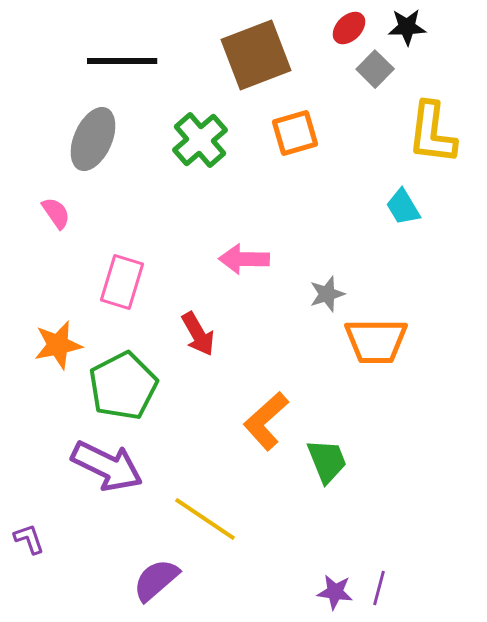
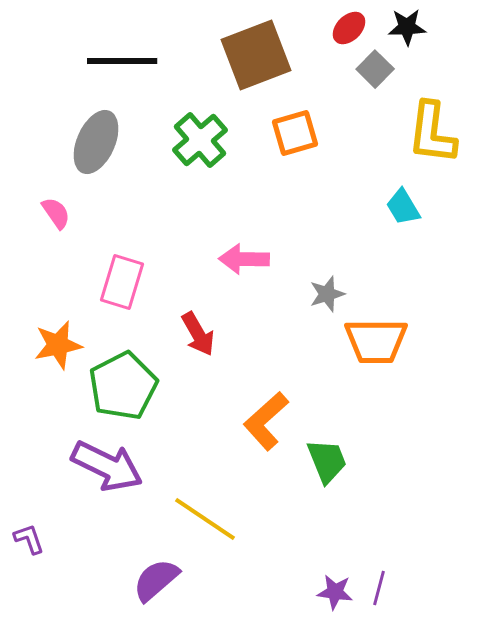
gray ellipse: moved 3 px right, 3 px down
